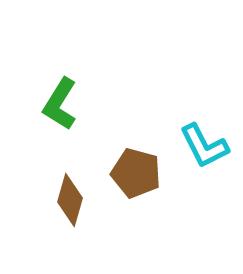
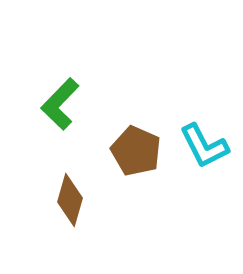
green L-shape: rotated 12 degrees clockwise
brown pentagon: moved 22 px up; rotated 9 degrees clockwise
